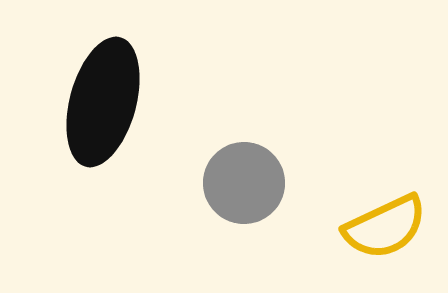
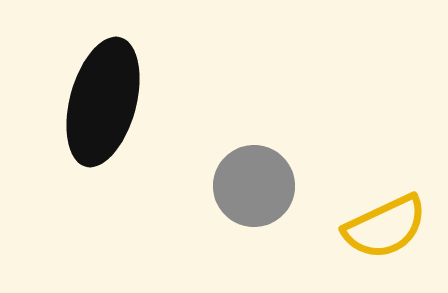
gray circle: moved 10 px right, 3 px down
